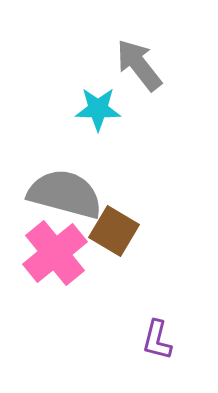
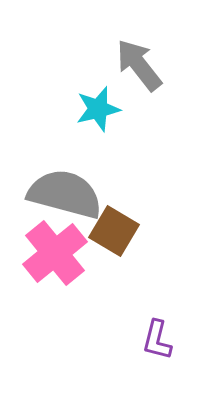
cyan star: rotated 15 degrees counterclockwise
